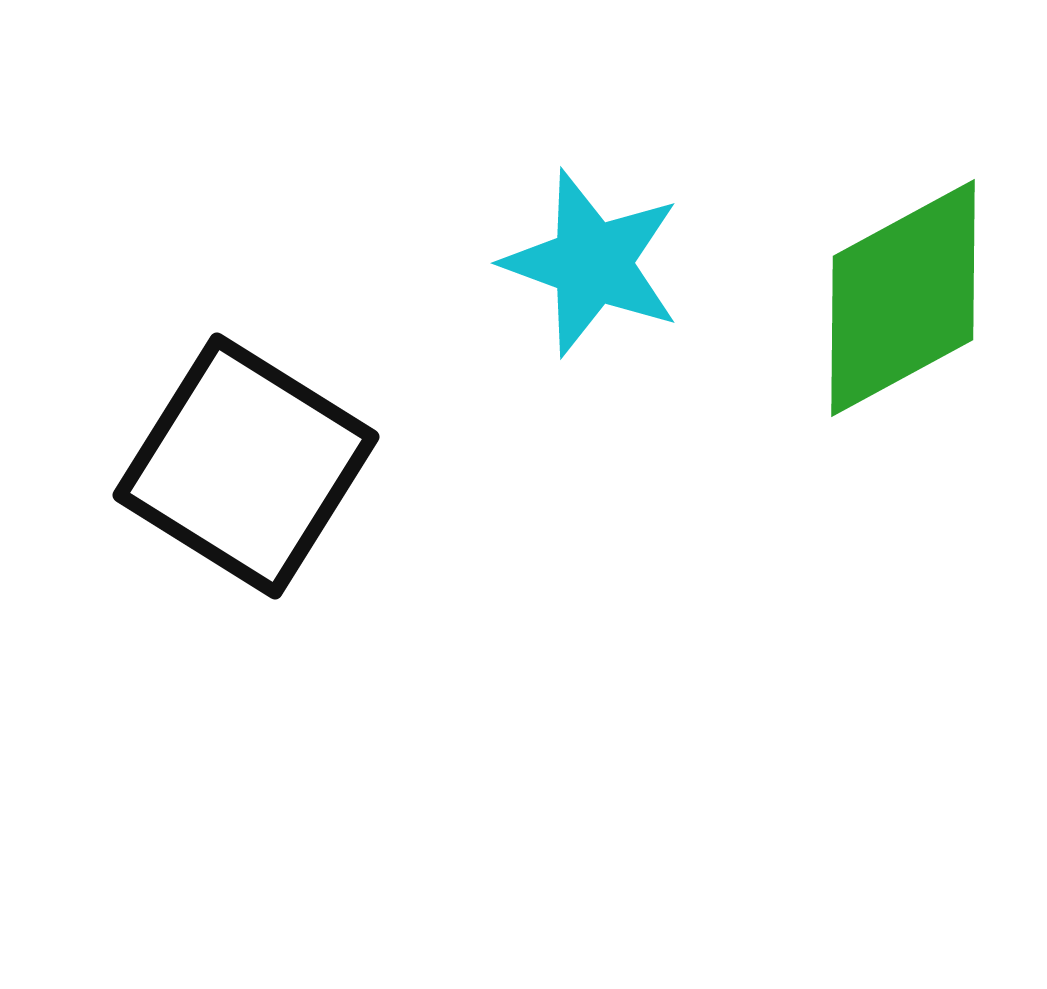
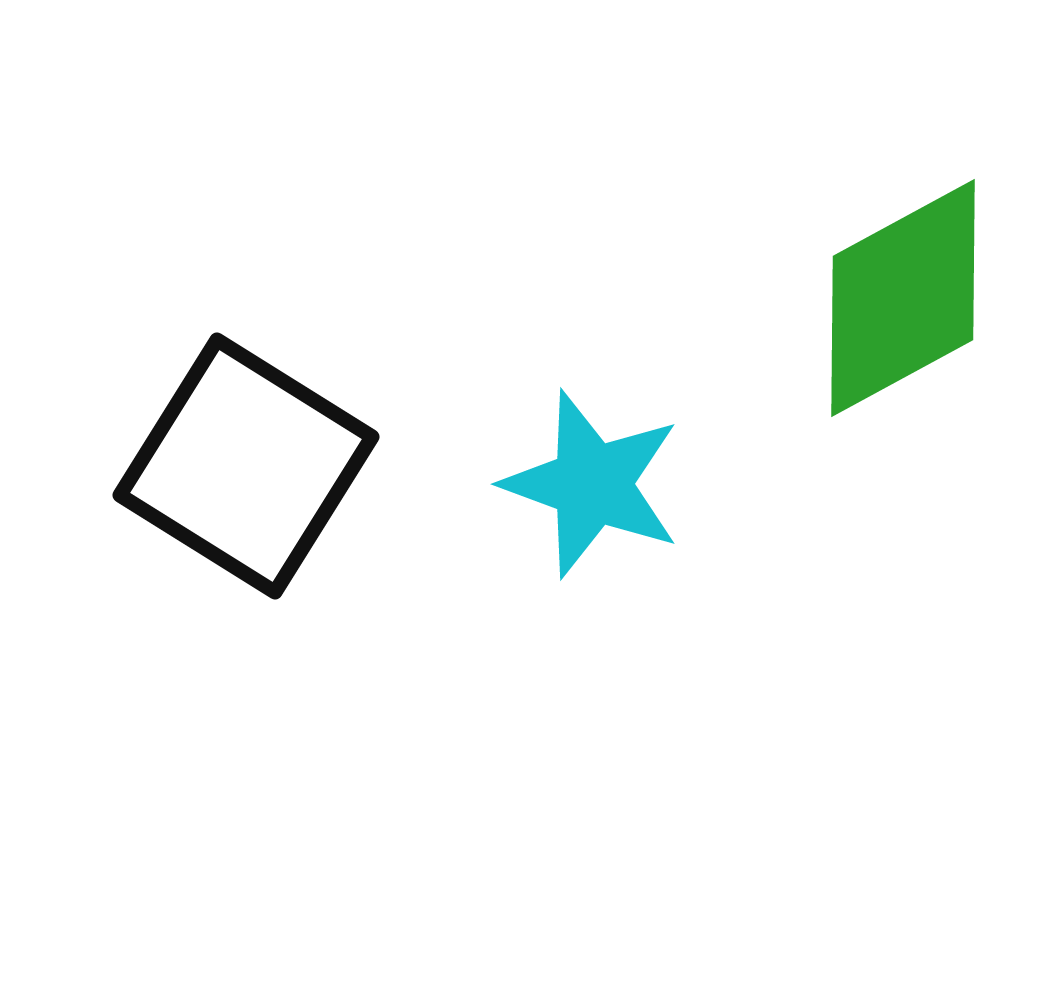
cyan star: moved 221 px down
